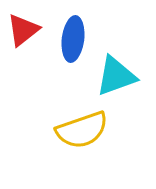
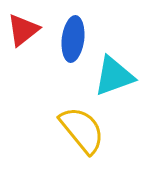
cyan triangle: moved 2 px left
yellow semicircle: rotated 110 degrees counterclockwise
